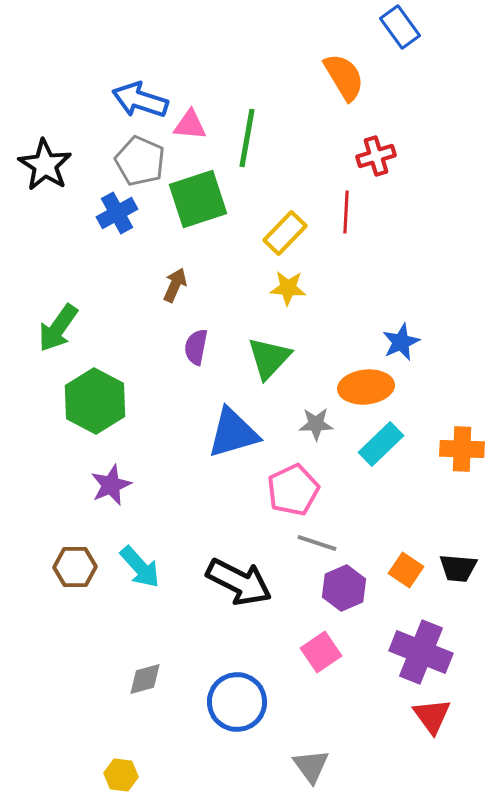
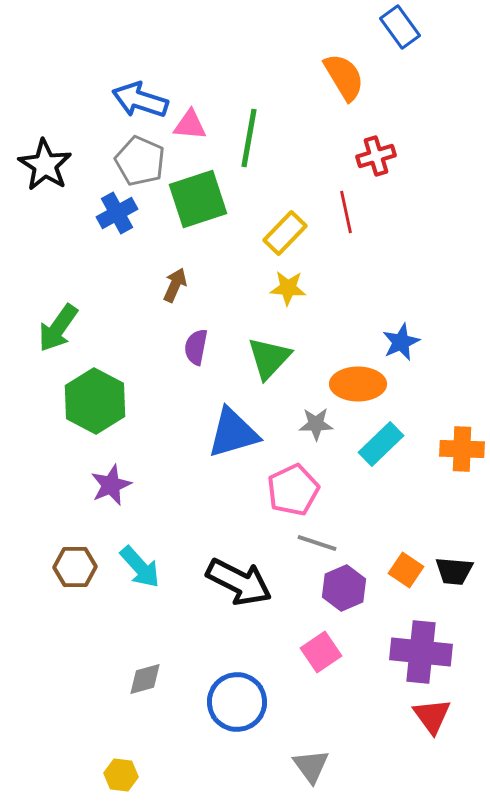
green line: moved 2 px right
red line: rotated 15 degrees counterclockwise
orange ellipse: moved 8 px left, 3 px up; rotated 6 degrees clockwise
black trapezoid: moved 4 px left, 3 px down
purple cross: rotated 16 degrees counterclockwise
